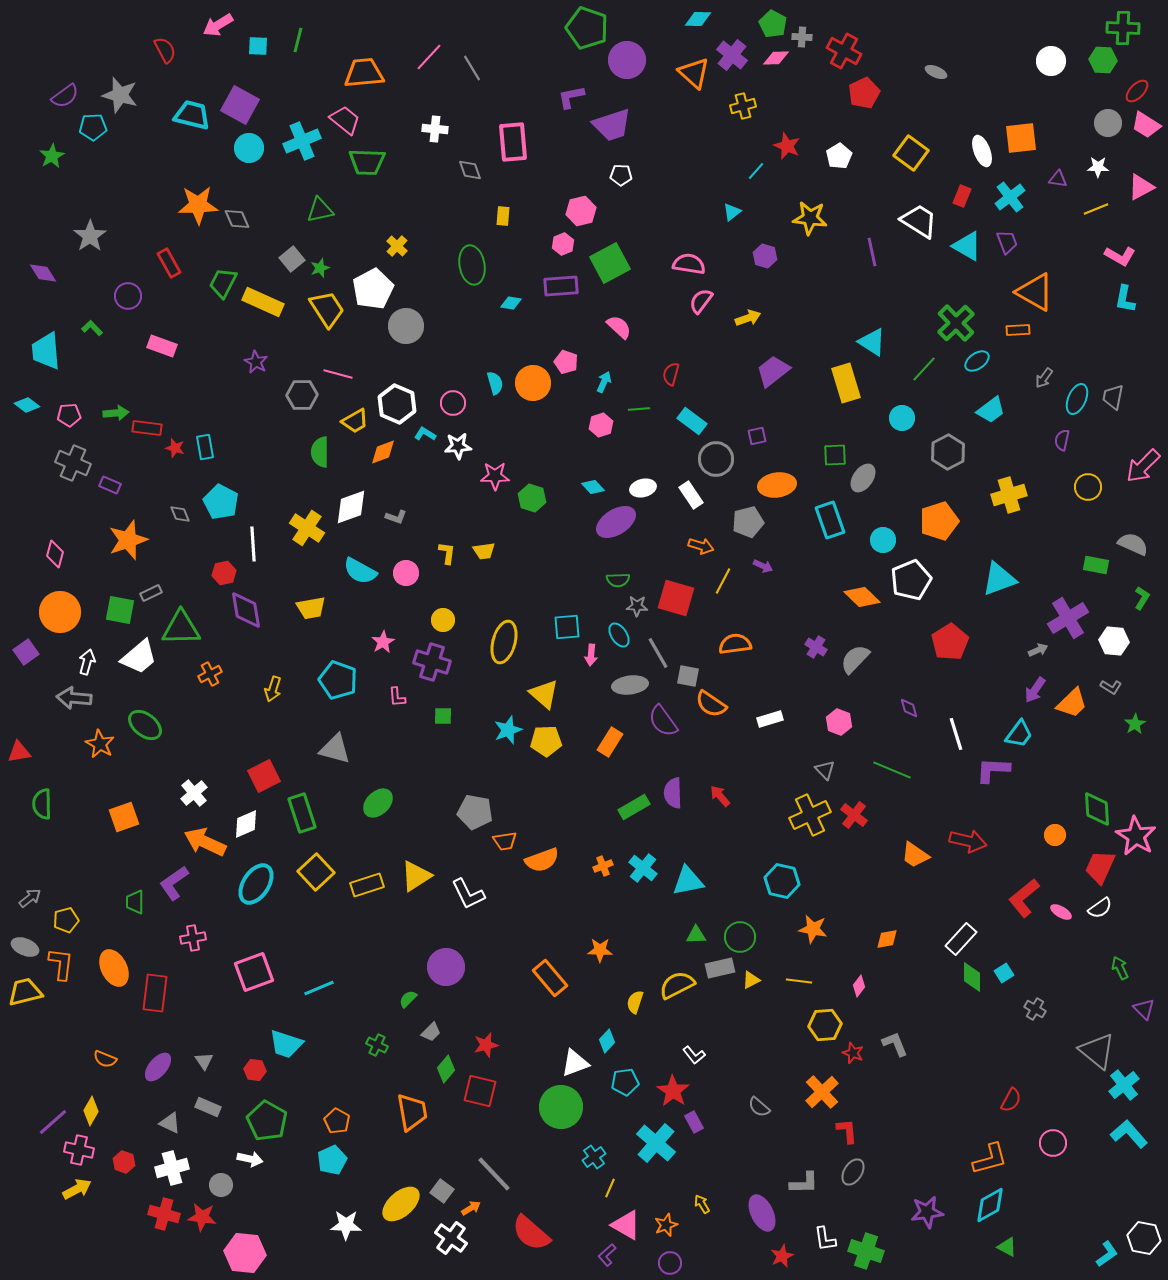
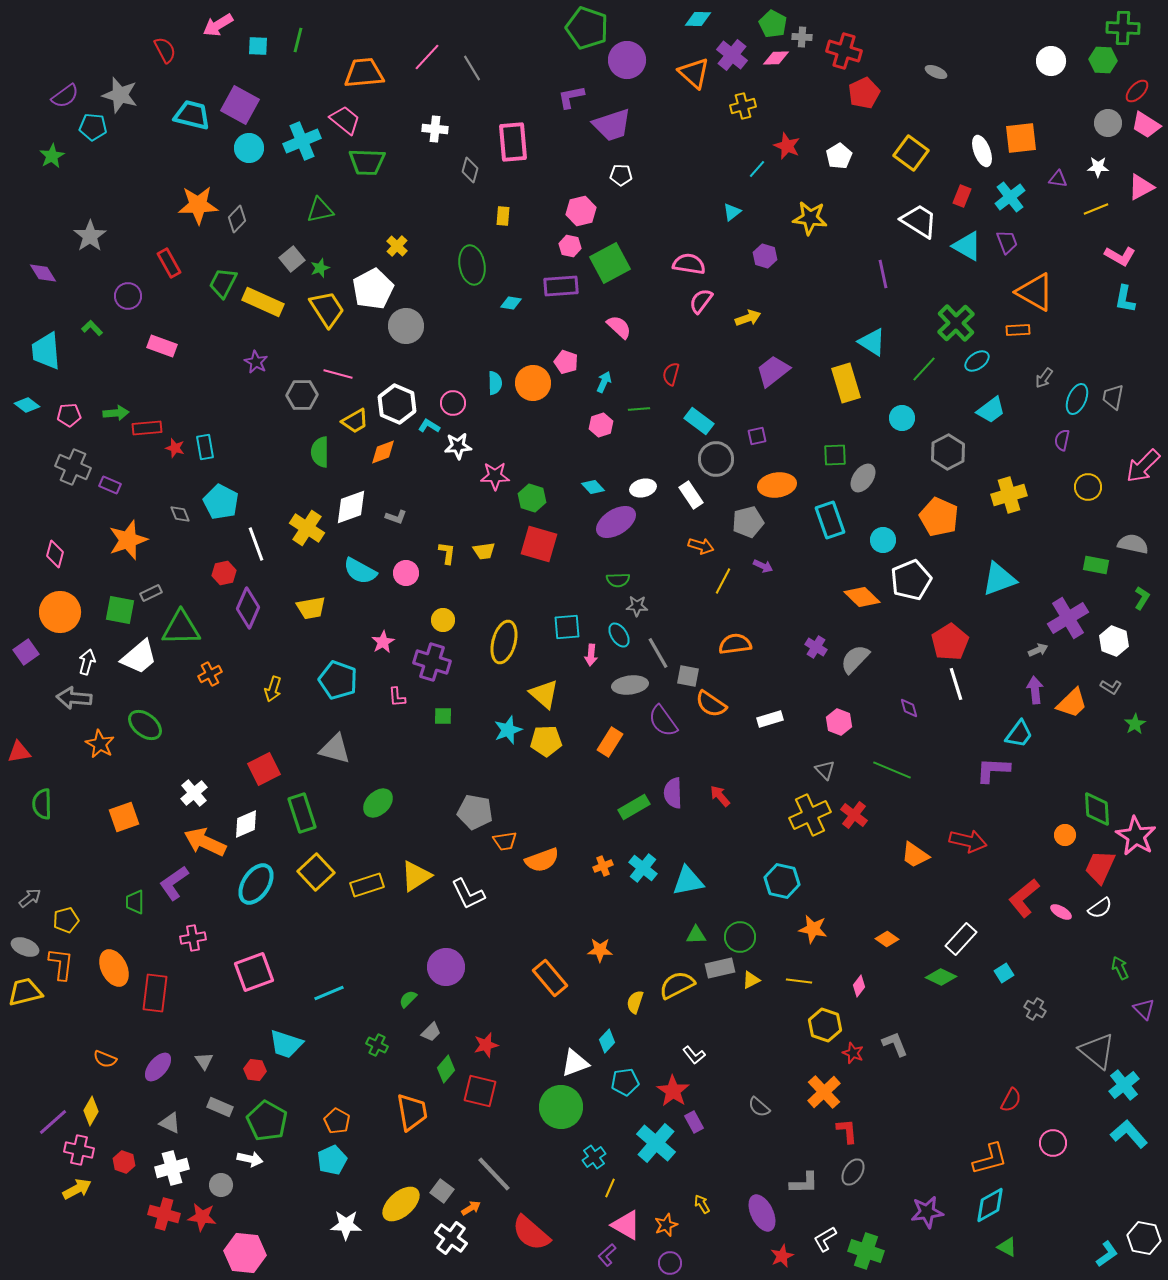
red cross at (844, 51): rotated 12 degrees counterclockwise
pink line at (429, 57): moved 2 px left
cyan pentagon at (93, 127): rotated 8 degrees clockwise
gray diamond at (470, 170): rotated 35 degrees clockwise
cyan line at (756, 171): moved 1 px right, 2 px up
gray diamond at (237, 219): rotated 68 degrees clockwise
pink hexagon at (563, 244): moved 7 px right, 2 px down; rotated 25 degrees counterclockwise
purple line at (872, 252): moved 11 px right, 22 px down
cyan semicircle at (495, 383): rotated 15 degrees clockwise
cyan rectangle at (692, 421): moved 7 px right
red rectangle at (147, 428): rotated 12 degrees counterclockwise
cyan L-shape at (425, 434): moved 4 px right, 8 px up
gray cross at (73, 463): moved 4 px down
orange pentagon at (939, 521): moved 4 px up; rotated 30 degrees counterclockwise
white line at (253, 544): moved 3 px right; rotated 16 degrees counterclockwise
gray semicircle at (1133, 544): rotated 12 degrees counterclockwise
red square at (676, 598): moved 137 px left, 54 px up
purple diamond at (246, 610): moved 2 px right, 2 px up; rotated 33 degrees clockwise
white hexagon at (1114, 641): rotated 16 degrees clockwise
purple arrow at (1035, 690): rotated 140 degrees clockwise
white line at (956, 734): moved 50 px up
red square at (264, 776): moved 7 px up
orange circle at (1055, 835): moved 10 px right
orange diamond at (887, 939): rotated 45 degrees clockwise
green diamond at (972, 977): moved 31 px left; rotated 64 degrees counterclockwise
cyan line at (319, 988): moved 10 px right, 5 px down
yellow hexagon at (825, 1025): rotated 24 degrees clockwise
orange cross at (822, 1092): moved 2 px right
gray rectangle at (208, 1107): moved 12 px right
white L-shape at (825, 1239): rotated 68 degrees clockwise
